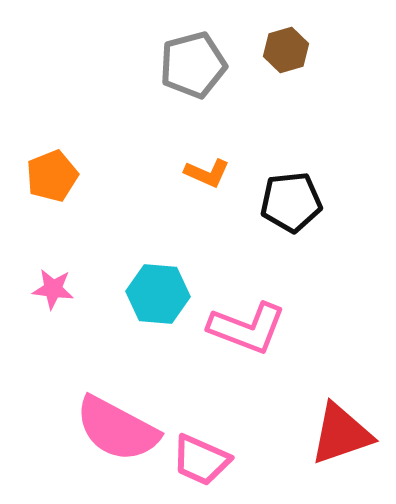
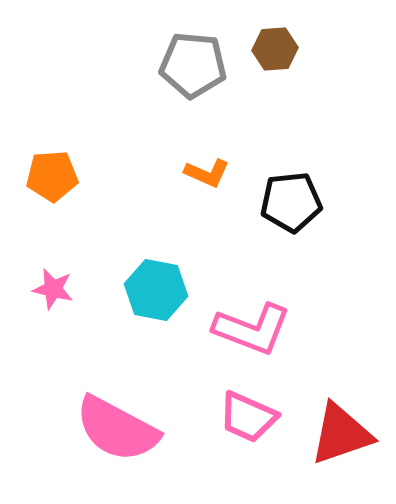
brown hexagon: moved 11 px left, 1 px up; rotated 12 degrees clockwise
gray pentagon: rotated 20 degrees clockwise
orange pentagon: rotated 18 degrees clockwise
pink star: rotated 6 degrees clockwise
cyan hexagon: moved 2 px left, 4 px up; rotated 6 degrees clockwise
pink L-shape: moved 5 px right, 1 px down
pink trapezoid: moved 47 px right, 43 px up
